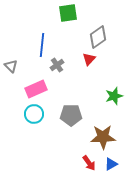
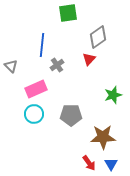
green star: moved 1 px left, 1 px up
blue triangle: rotated 32 degrees counterclockwise
